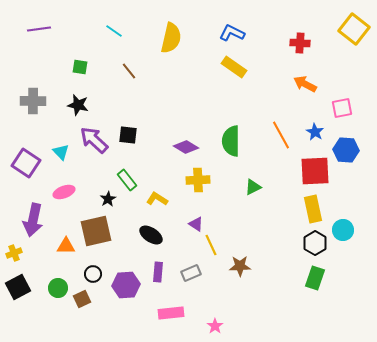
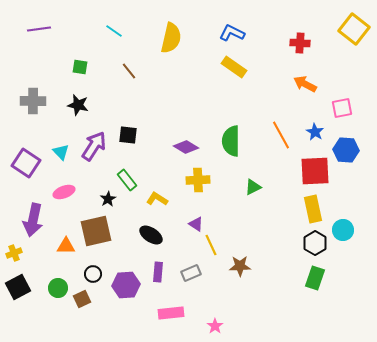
purple arrow at (94, 140): moved 6 px down; rotated 80 degrees clockwise
